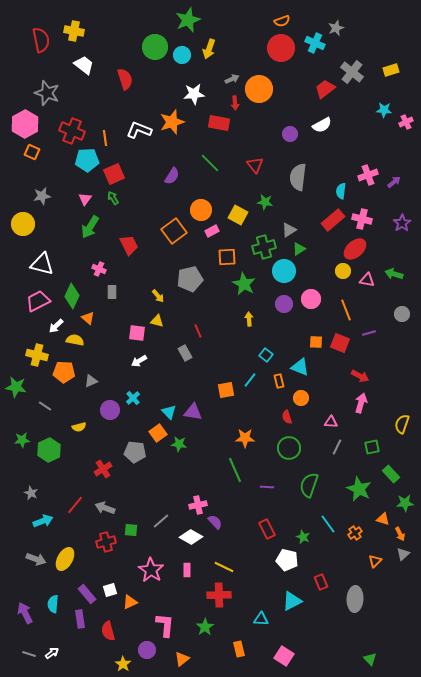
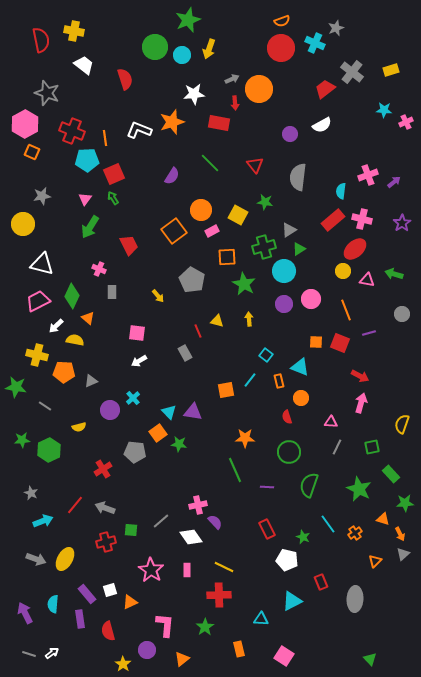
gray pentagon at (190, 279): moved 2 px right, 1 px down; rotated 30 degrees counterclockwise
yellow triangle at (157, 321): moved 60 px right
green circle at (289, 448): moved 4 px down
white diamond at (191, 537): rotated 25 degrees clockwise
